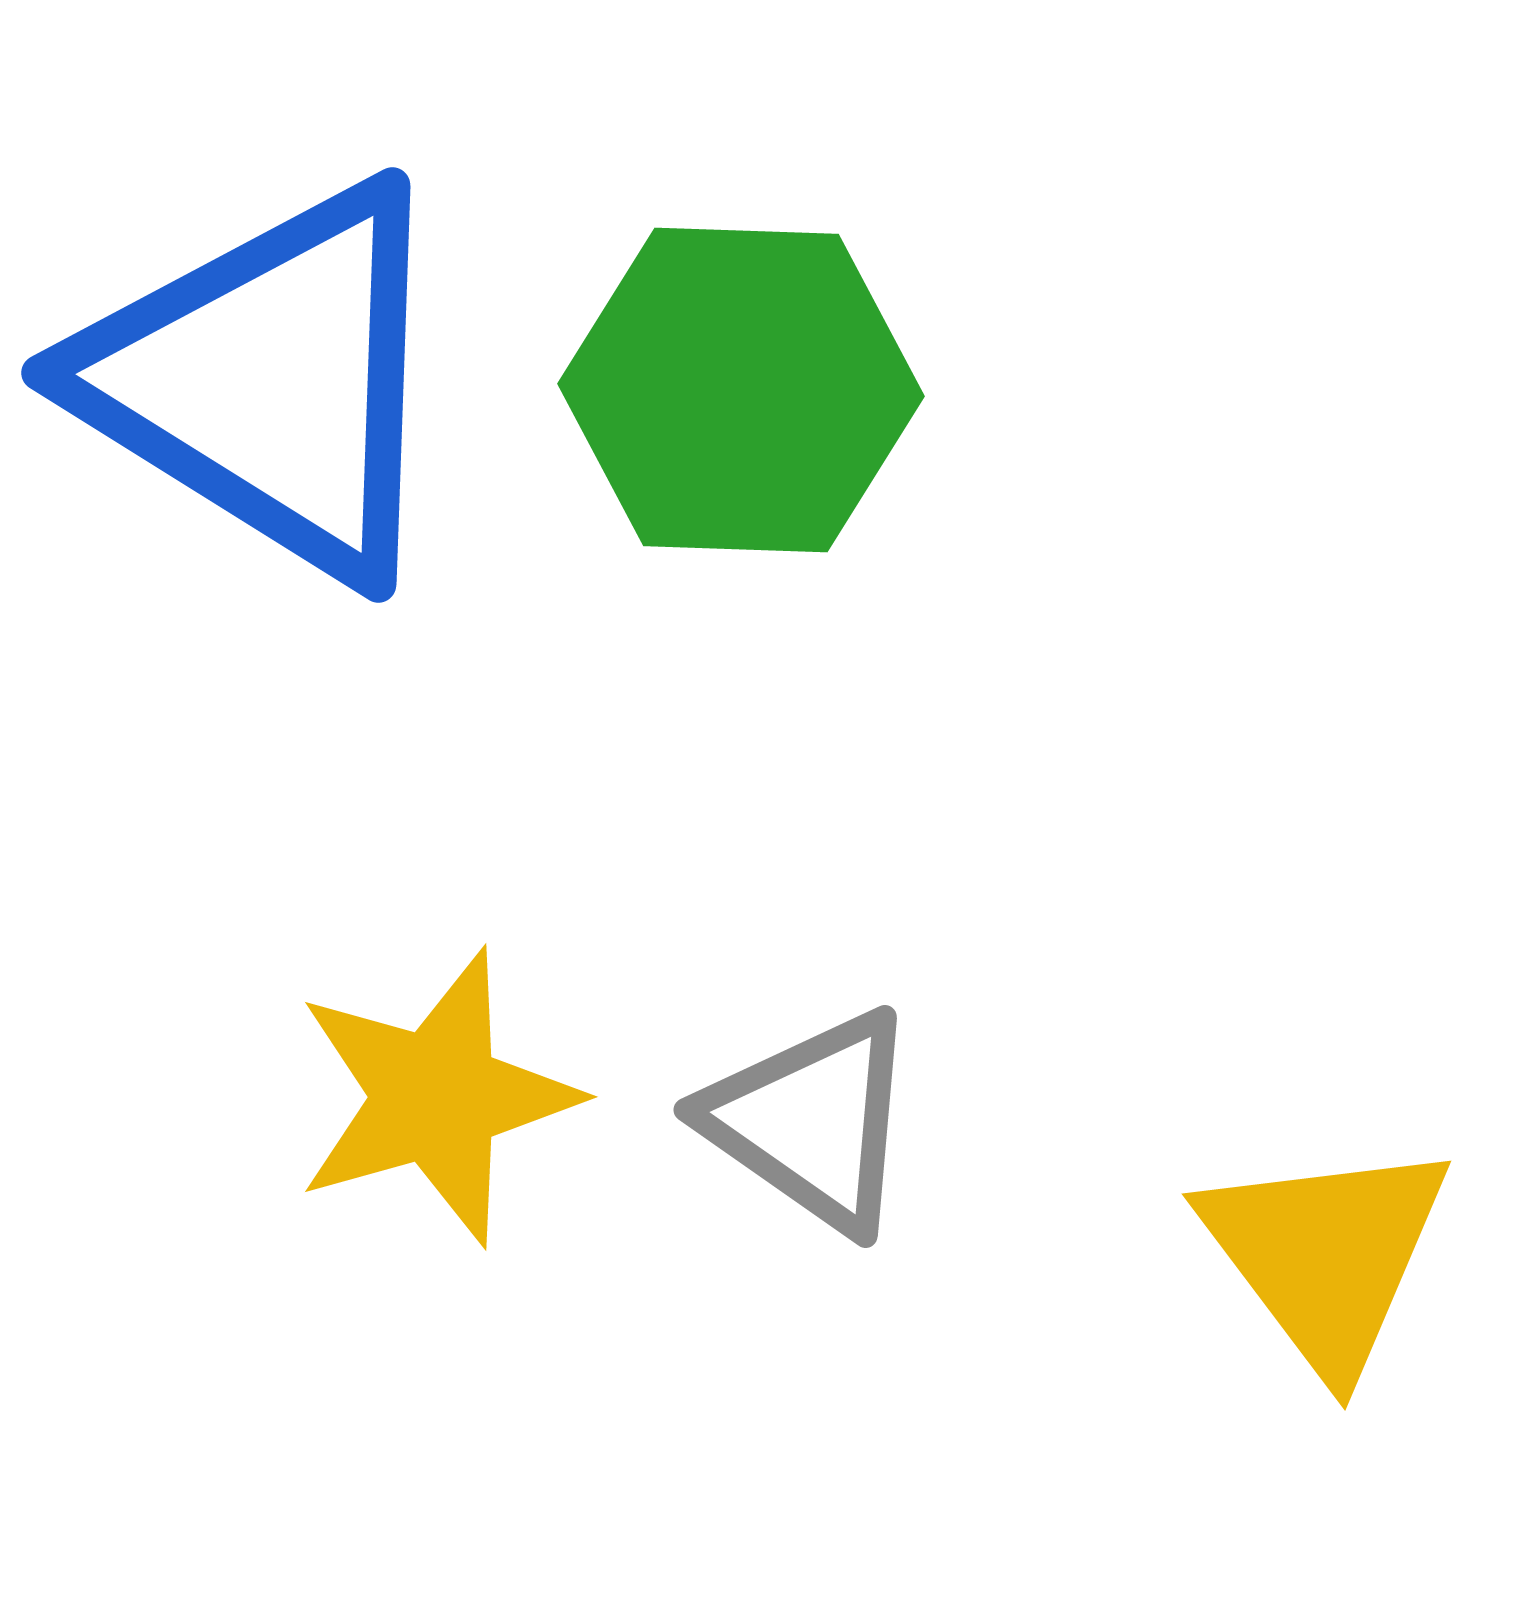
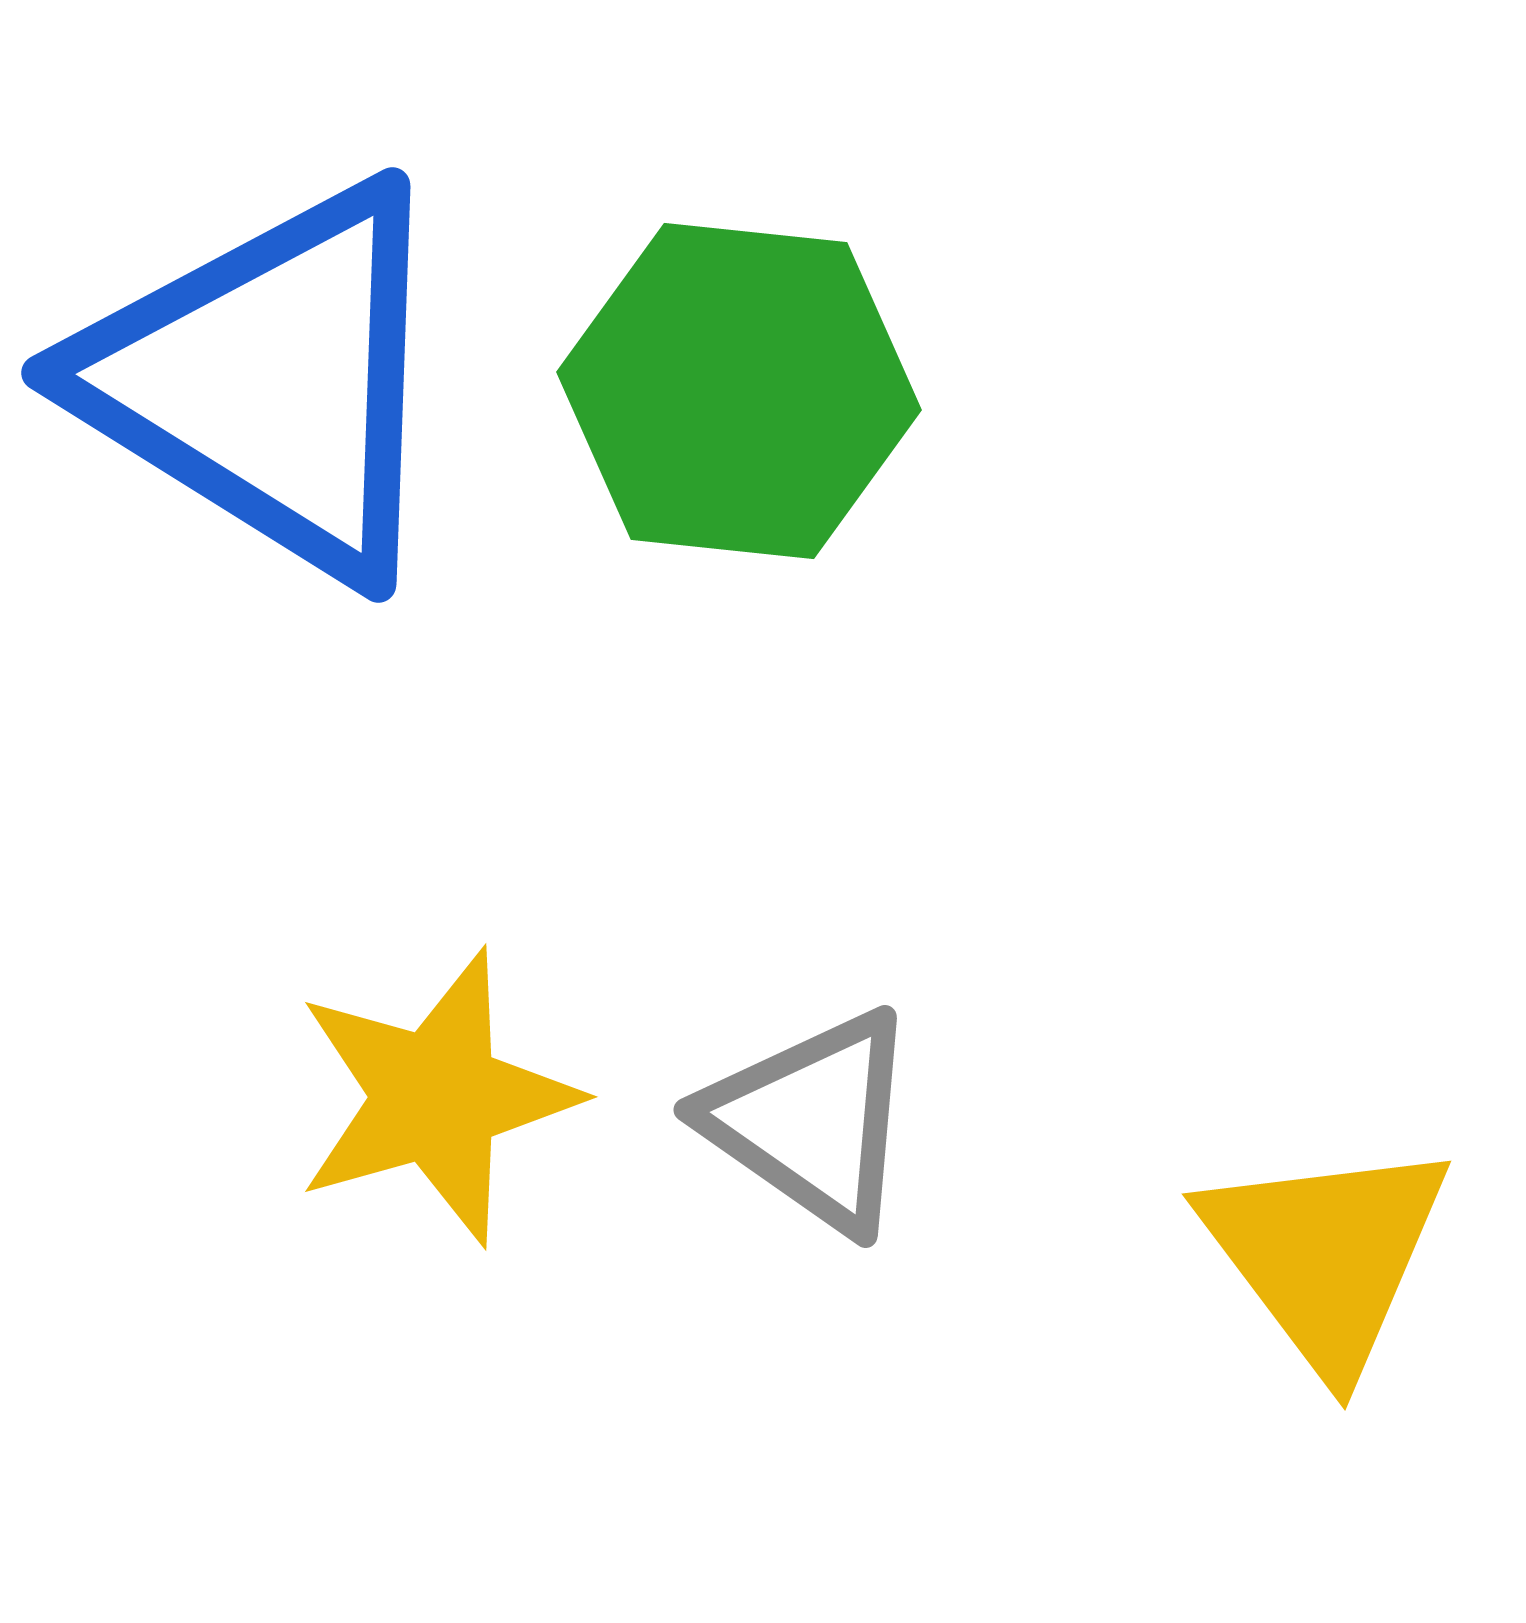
green hexagon: moved 2 px left, 1 px down; rotated 4 degrees clockwise
